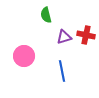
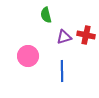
pink circle: moved 4 px right
blue line: rotated 10 degrees clockwise
